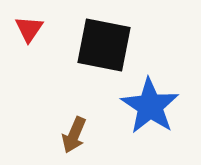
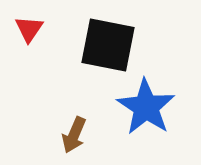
black square: moved 4 px right
blue star: moved 4 px left, 1 px down
